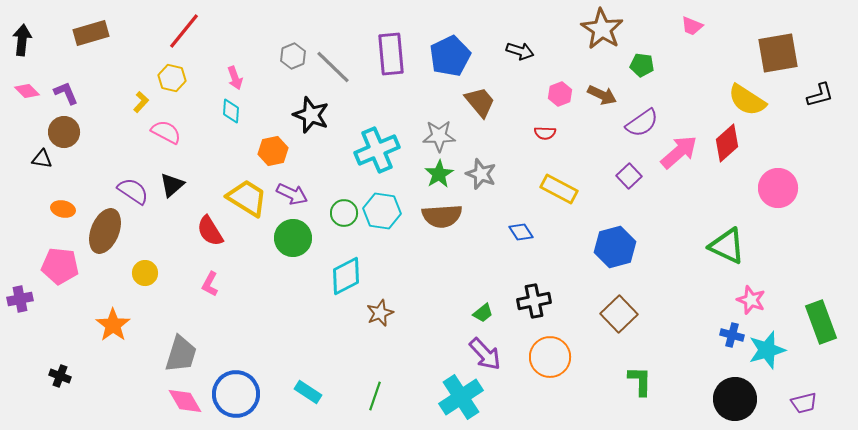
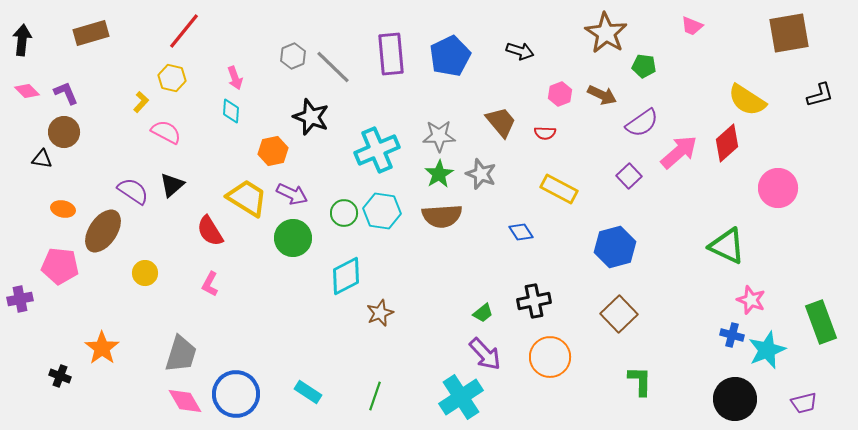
brown star at (602, 29): moved 4 px right, 4 px down
brown square at (778, 53): moved 11 px right, 20 px up
green pentagon at (642, 65): moved 2 px right, 1 px down
brown trapezoid at (480, 102): moved 21 px right, 20 px down
black star at (311, 115): moved 2 px down
brown ellipse at (105, 231): moved 2 px left; rotated 12 degrees clockwise
orange star at (113, 325): moved 11 px left, 23 px down
cyan star at (767, 350): rotated 6 degrees counterclockwise
